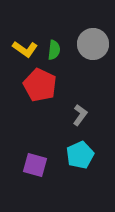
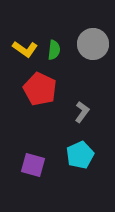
red pentagon: moved 4 px down
gray L-shape: moved 2 px right, 3 px up
purple square: moved 2 px left
